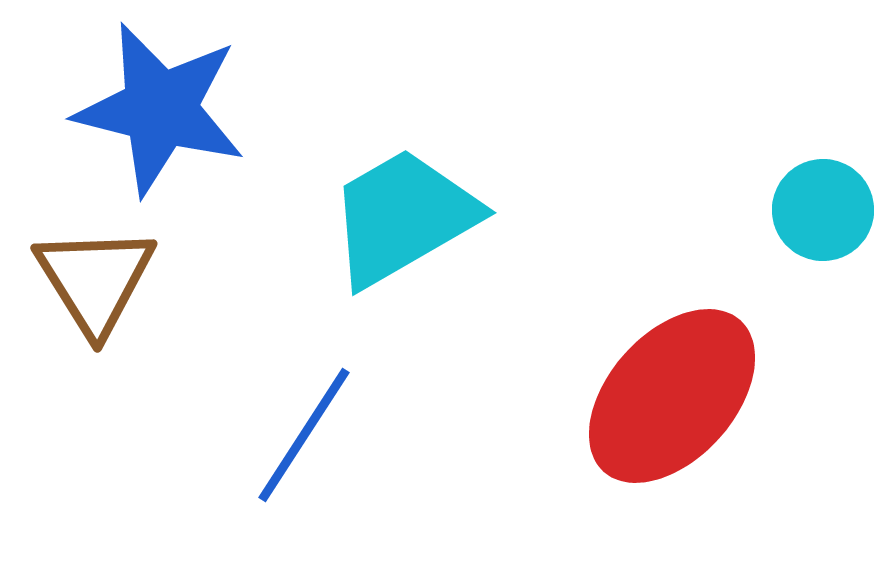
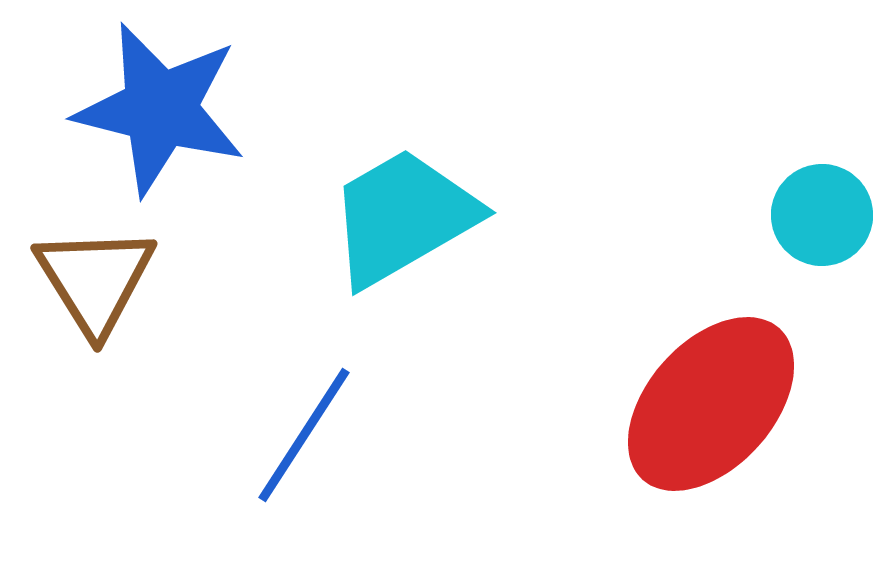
cyan circle: moved 1 px left, 5 px down
red ellipse: moved 39 px right, 8 px down
